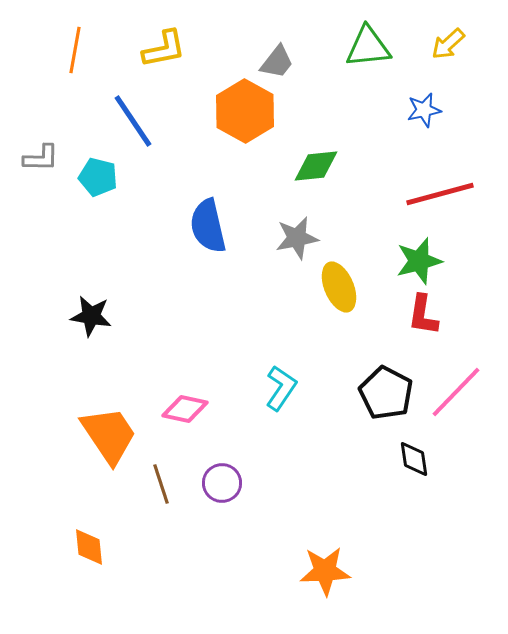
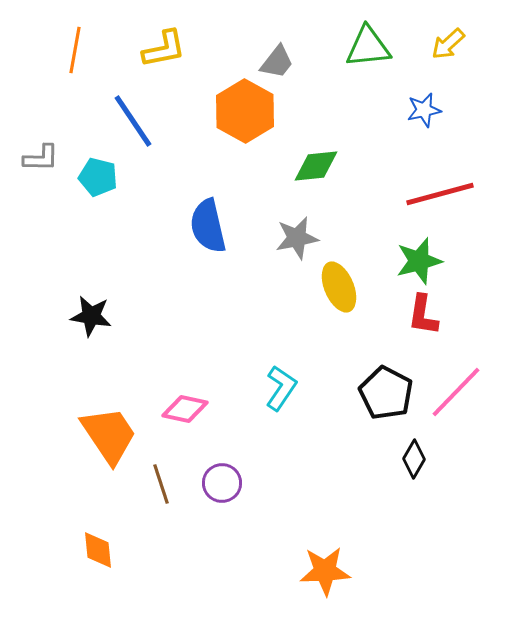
black diamond: rotated 39 degrees clockwise
orange diamond: moved 9 px right, 3 px down
